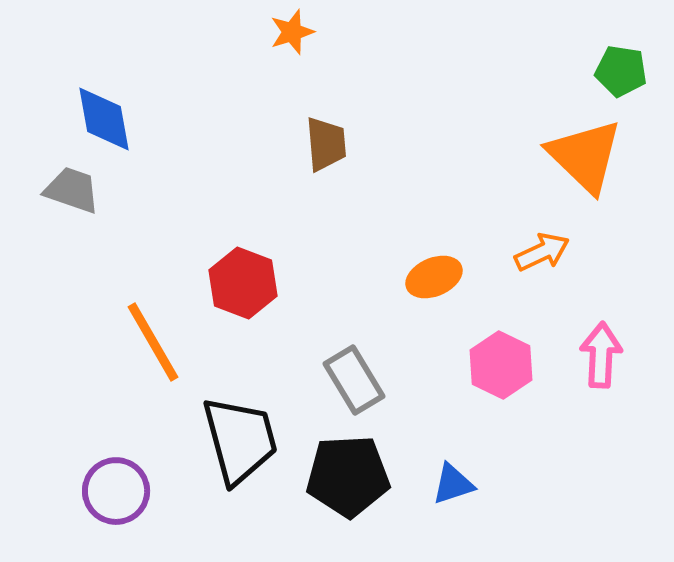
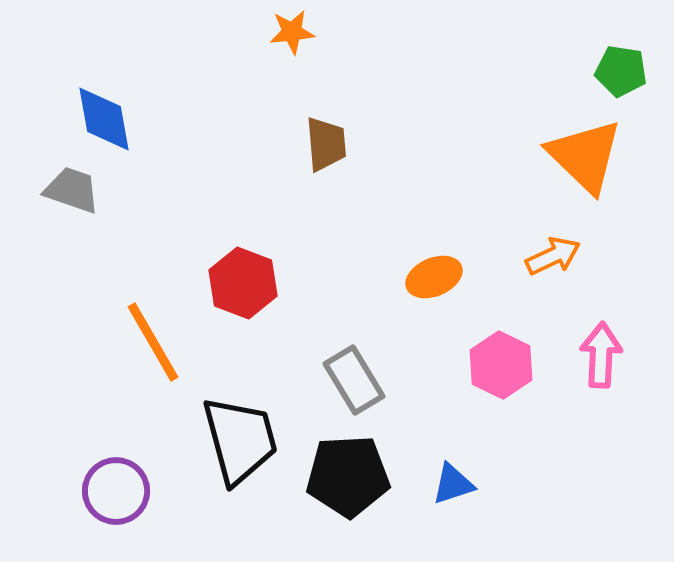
orange star: rotated 12 degrees clockwise
orange arrow: moved 11 px right, 4 px down
